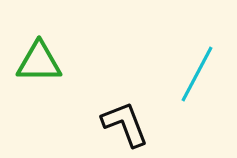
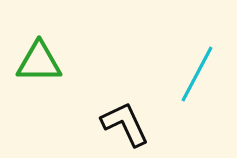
black L-shape: rotated 4 degrees counterclockwise
